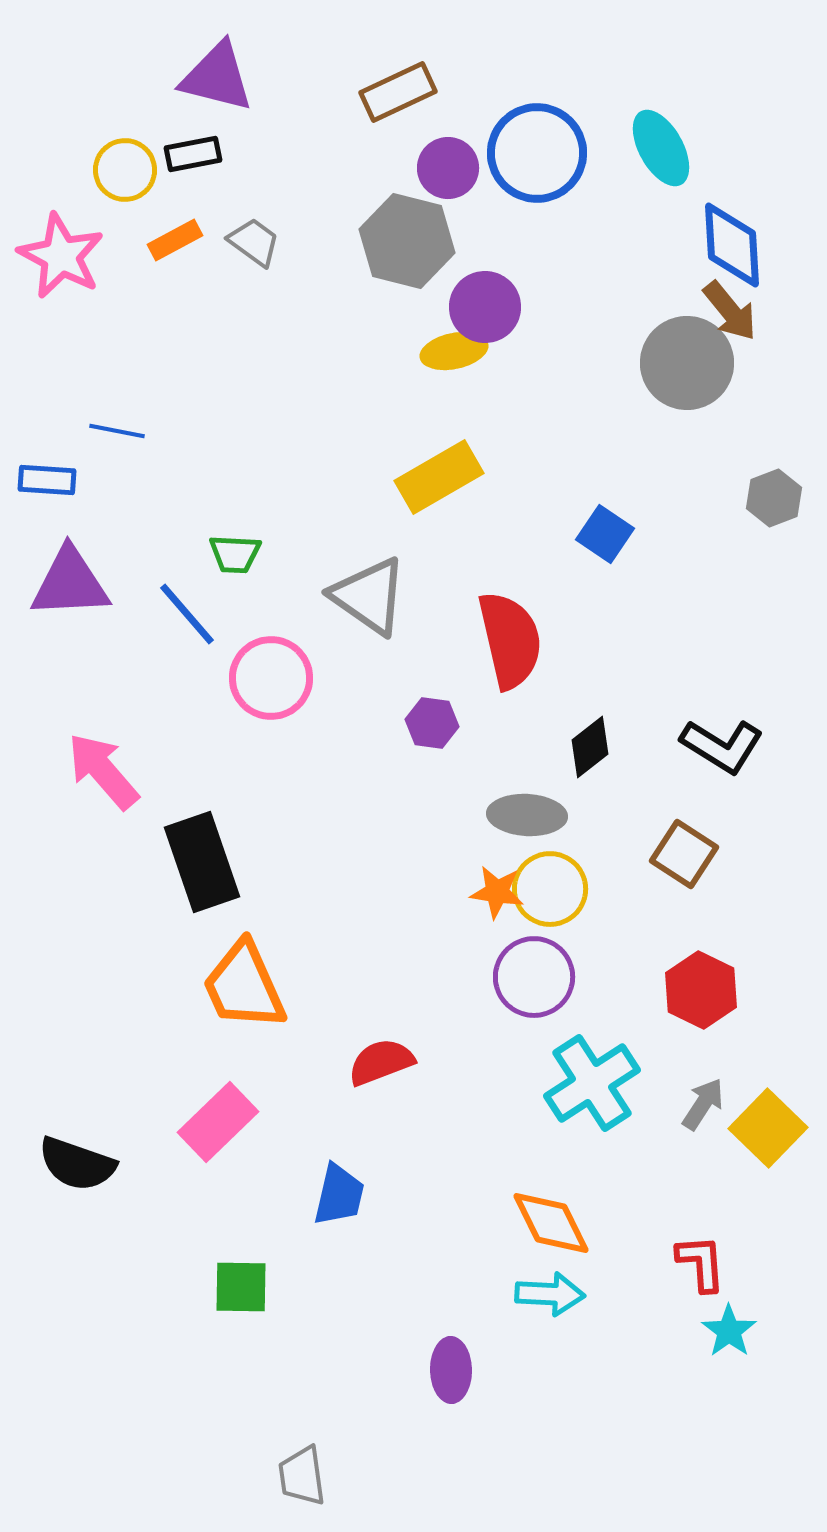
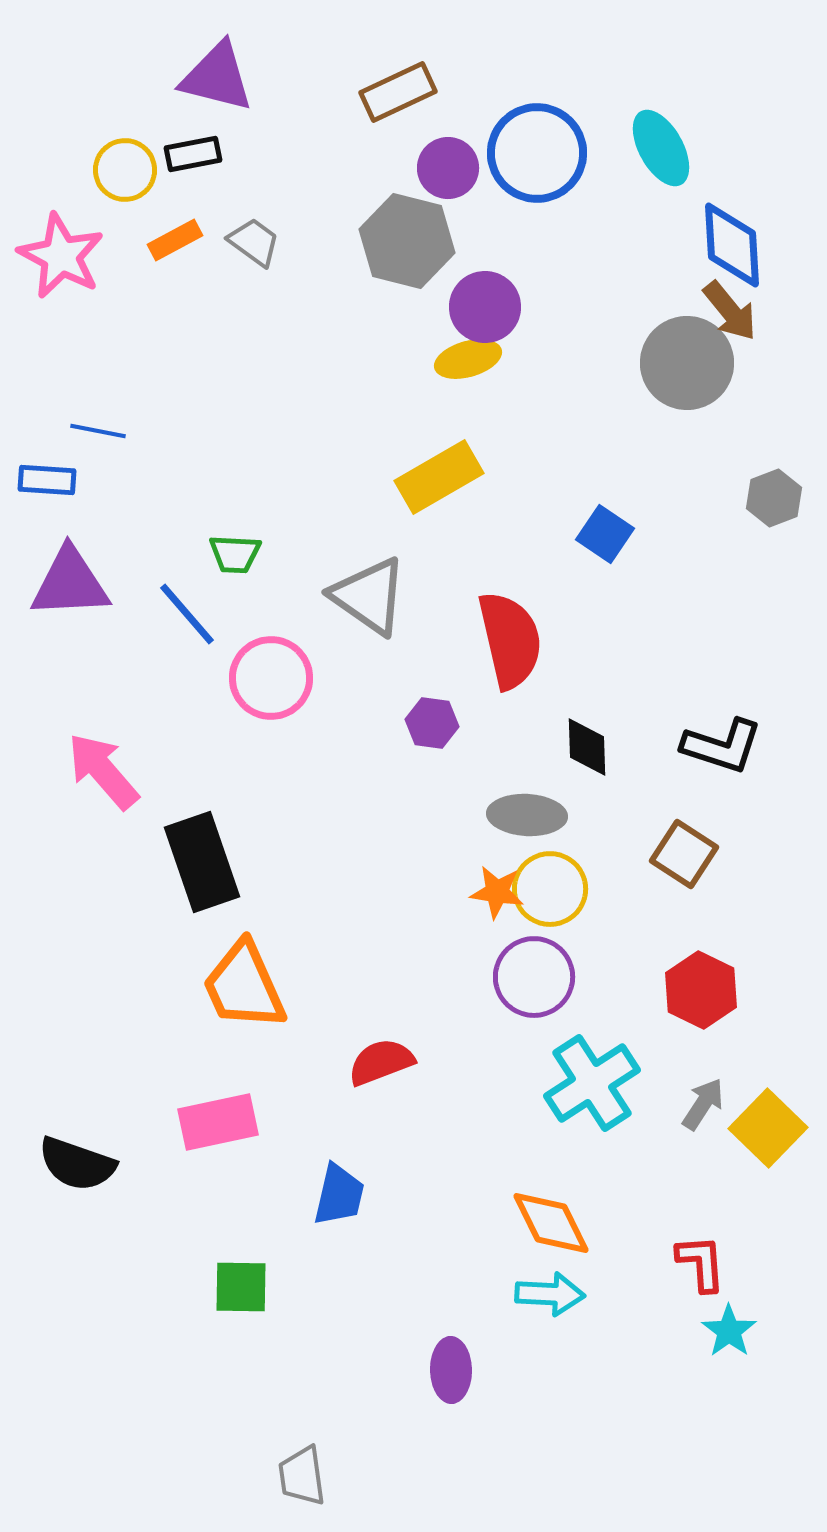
yellow ellipse at (454, 351): moved 14 px right, 8 px down; rotated 4 degrees counterclockwise
blue line at (117, 431): moved 19 px left
black L-shape at (722, 746): rotated 14 degrees counterclockwise
black diamond at (590, 747): moved 3 px left; rotated 54 degrees counterclockwise
pink rectangle at (218, 1122): rotated 32 degrees clockwise
